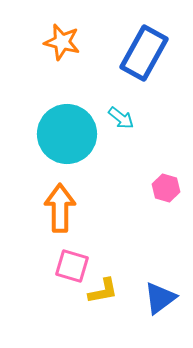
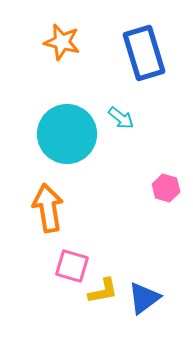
blue rectangle: rotated 46 degrees counterclockwise
orange arrow: moved 12 px left; rotated 9 degrees counterclockwise
blue triangle: moved 16 px left
